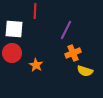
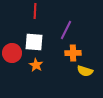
white square: moved 20 px right, 13 px down
orange cross: rotated 21 degrees clockwise
